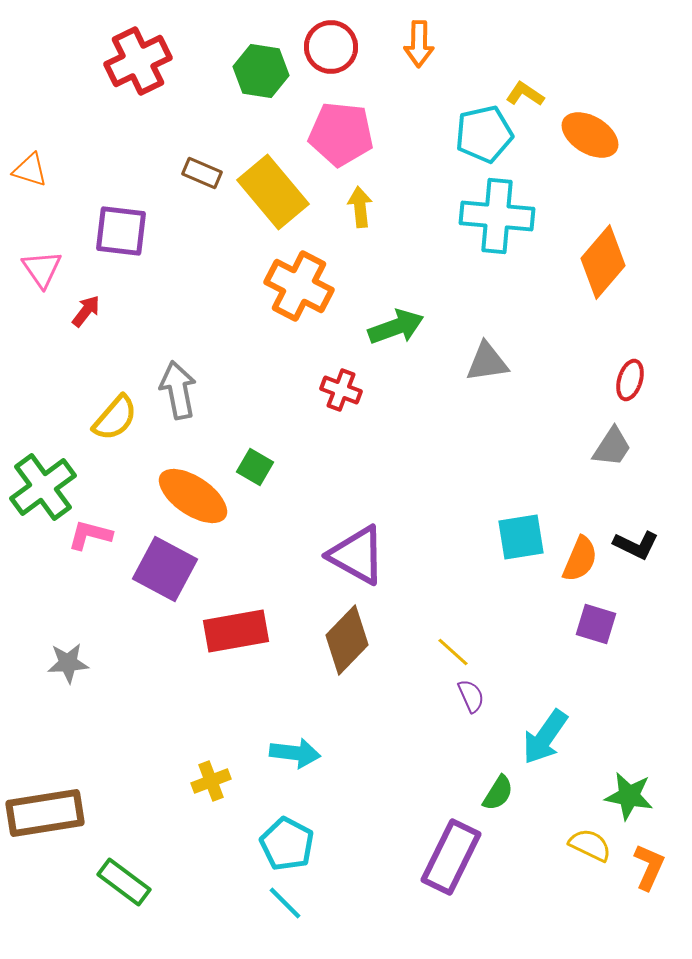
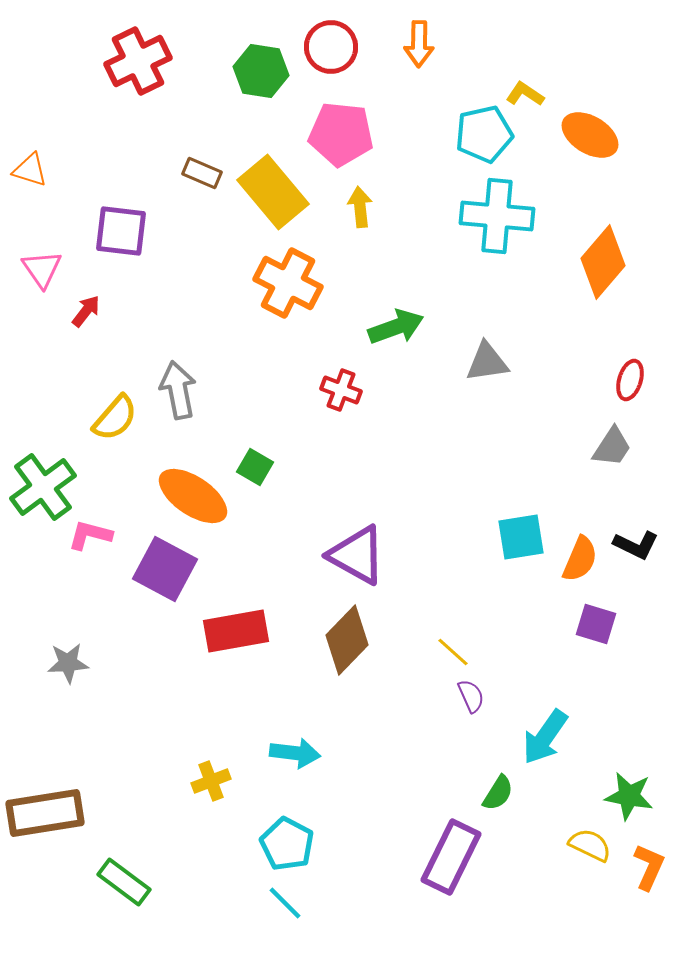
orange cross at (299, 286): moved 11 px left, 3 px up
